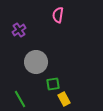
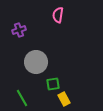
purple cross: rotated 16 degrees clockwise
green line: moved 2 px right, 1 px up
